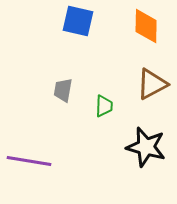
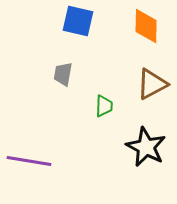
gray trapezoid: moved 16 px up
black star: rotated 12 degrees clockwise
